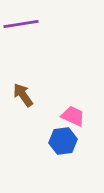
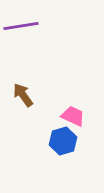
purple line: moved 2 px down
blue hexagon: rotated 8 degrees counterclockwise
